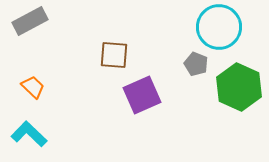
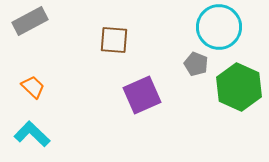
brown square: moved 15 px up
cyan L-shape: moved 3 px right
